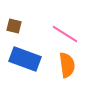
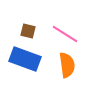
brown square: moved 14 px right, 5 px down
